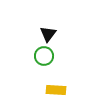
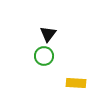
yellow rectangle: moved 20 px right, 7 px up
